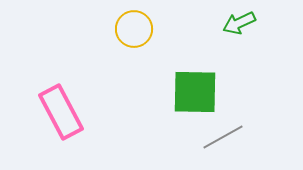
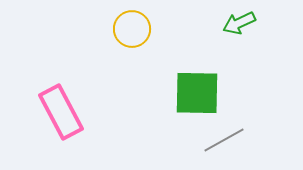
yellow circle: moved 2 px left
green square: moved 2 px right, 1 px down
gray line: moved 1 px right, 3 px down
